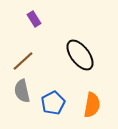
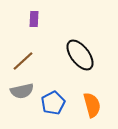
purple rectangle: rotated 35 degrees clockwise
gray semicircle: rotated 90 degrees counterclockwise
orange semicircle: rotated 25 degrees counterclockwise
